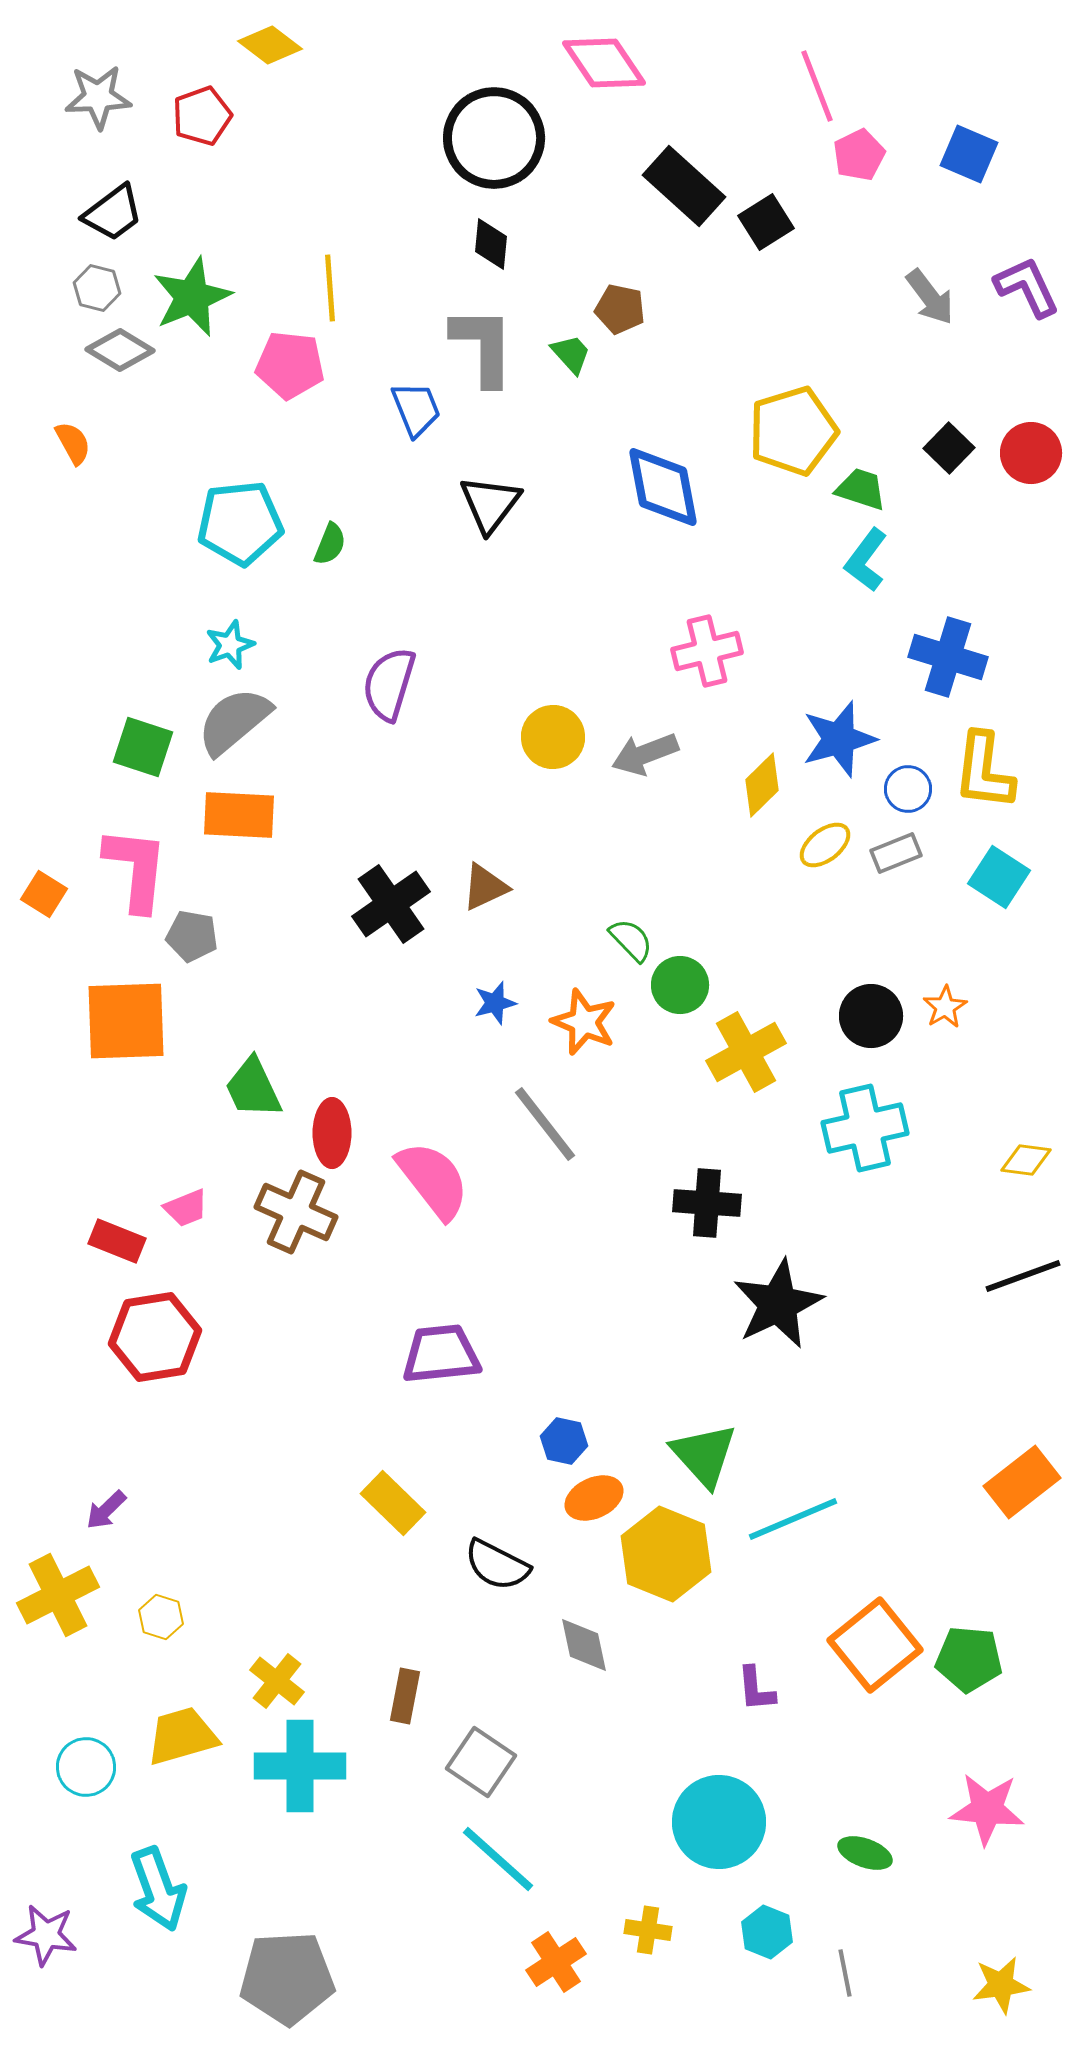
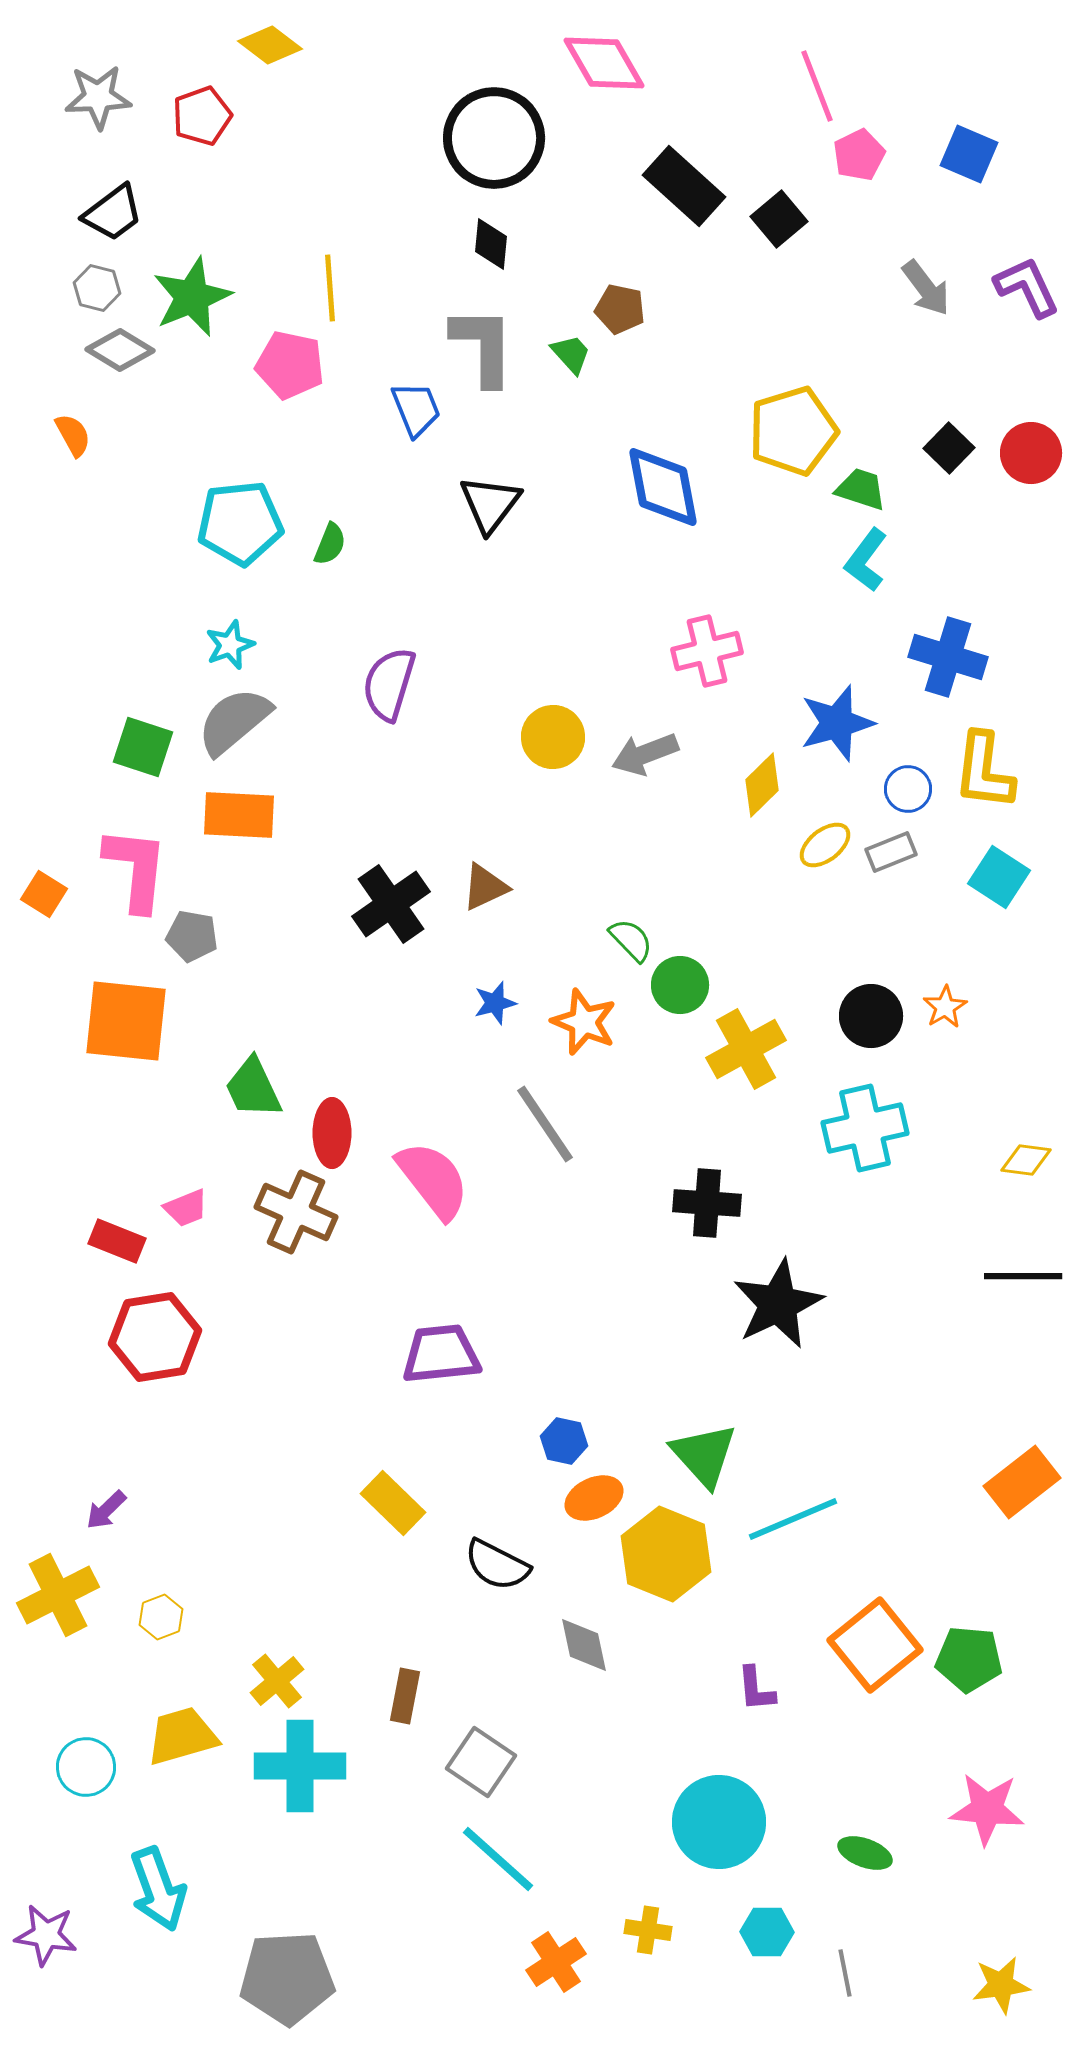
pink diamond at (604, 63): rotated 4 degrees clockwise
black square at (766, 222): moved 13 px right, 3 px up; rotated 8 degrees counterclockwise
gray arrow at (930, 297): moved 4 px left, 9 px up
pink pentagon at (290, 365): rotated 6 degrees clockwise
orange semicircle at (73, 443): moved 8 px up
blue star at (839, 739): moved 2 px left, 16 px up
gray rectangle at (896, 853): moved 5 px left, 1 px up
orange square at (126, 1021): rotated 8 degrees clockwise
yellow cross at (746, 1052): moved 3 px up
gray line at (545, 1124): rotated 4 degrees clockwise
black line at (1023, 1276): rotated 20 degrees clockwise
yellow hexagon at (161, 1617): rotated 21 degrees clockwise
yellow cross at (277, 1681): rotated 12 degrees clockwise
cyan hexagon at (767, 1932): rotated 21 degrees counterclockwise
